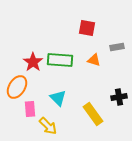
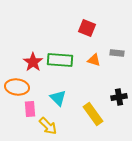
red square: rotated 12 degrees clockwise
gray rectangle: moved 6 px down; rotated 16 degrees clockwise
orange ellipse: rotated 65 degrees clockwise
